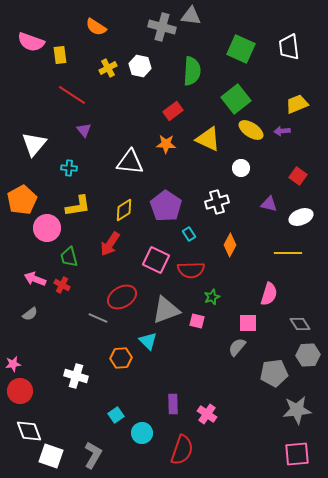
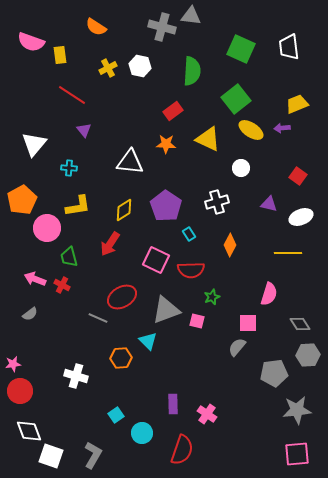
purple arrow at (282, 131): moved 3 px up
